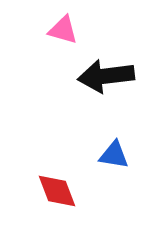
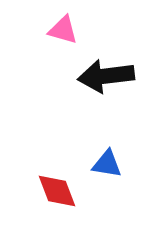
blue triangle: moved 7 px left, 9 px down
